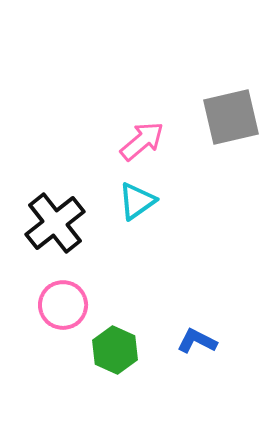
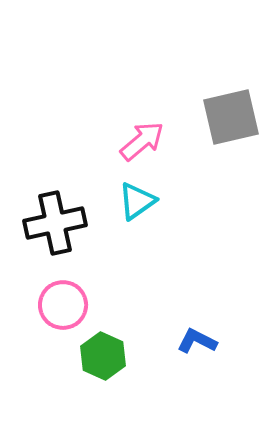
black cross: rotated 26 degrees clockwise
green hexagon: moved 12 px left, 6 px down
